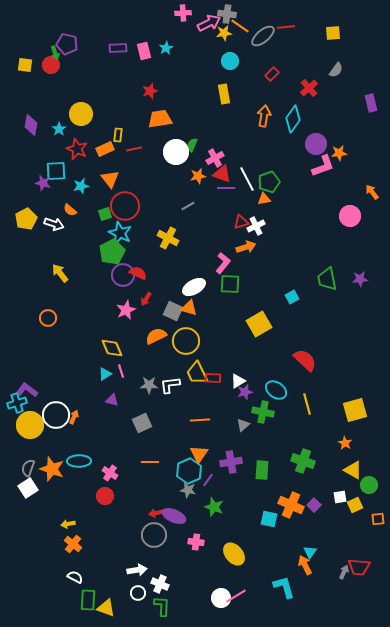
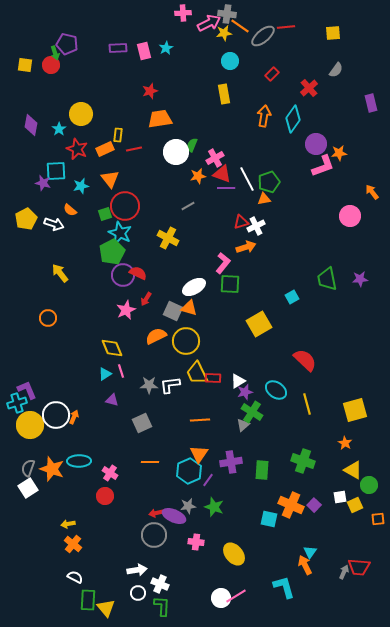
purple L-shape at (27, 390): rotated 30 degrees clockwise
green cross at (263, 412): moved 11 px left; rotated 20 degrees clockwise
gray star at (188, 490): moved 16 px down; rotated 21 degrees counterclockwise
yellow triangle at (106, 608): rotated 30 degrees clockwise
